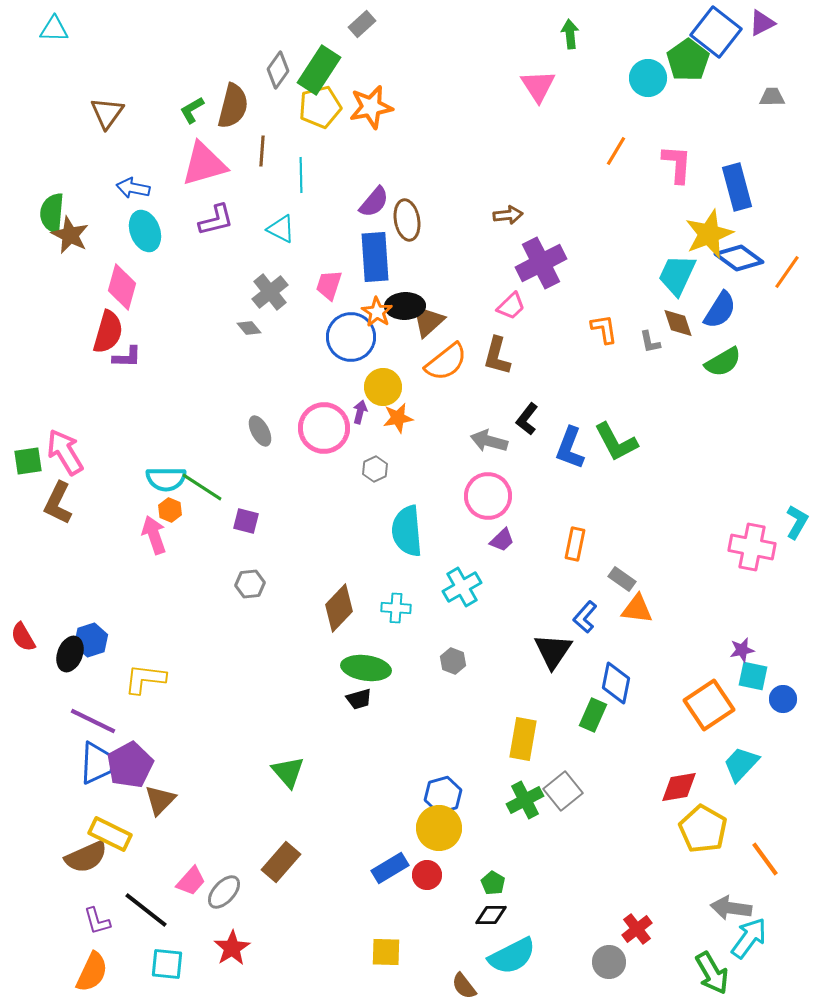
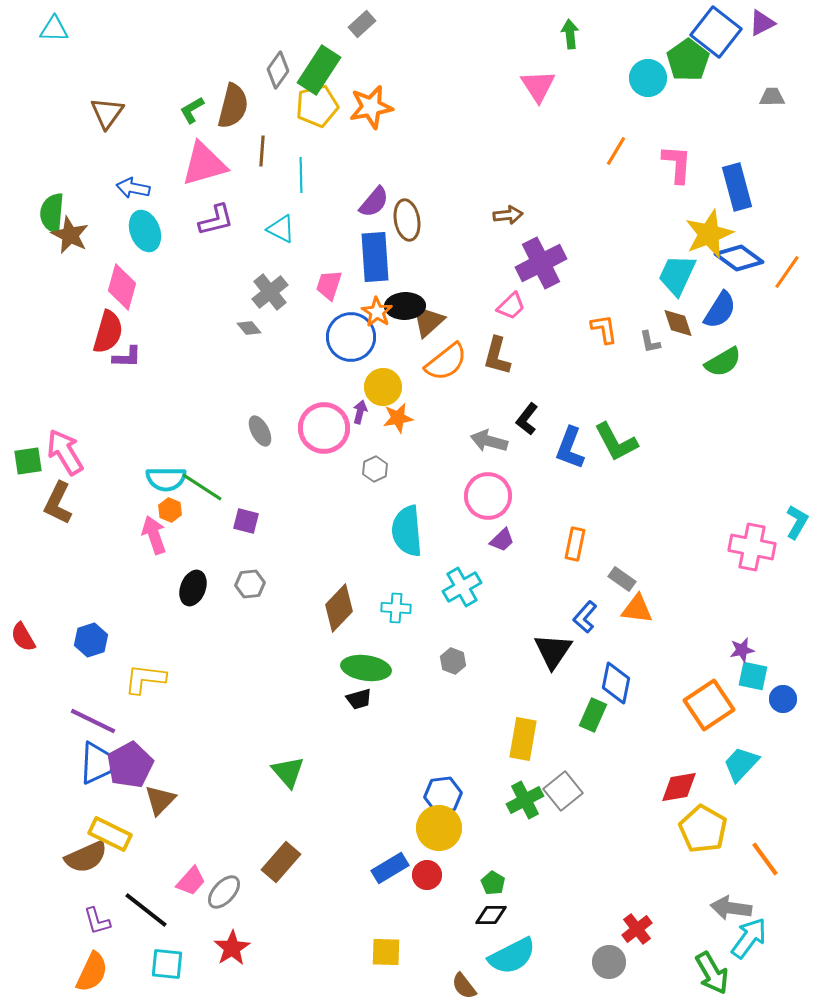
yellow pentagon at (320, 107): moved 3 px left, 1 px up
black ellipse at (70, 654): moved 123 px right, 66 px up
blue hexagon at (443, 795): rotated 9 degrees clockwise
